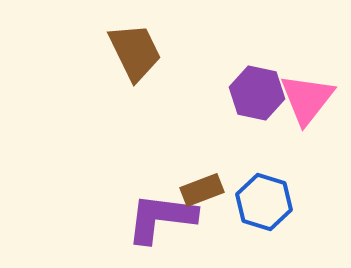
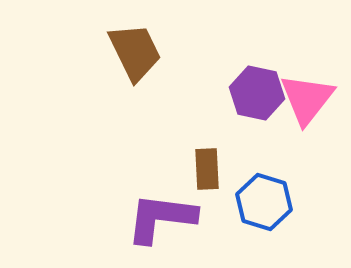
brown rectangle: moved 5 px right, 21 px up; rotated 72 degrees counterclockwise
